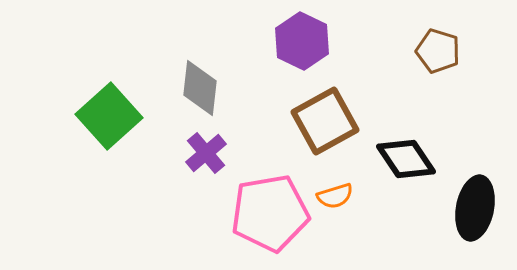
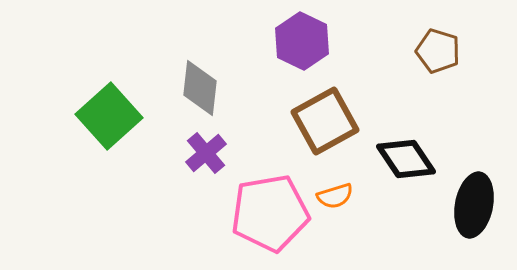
black ellipse: moved 1 px left, 3 px up
